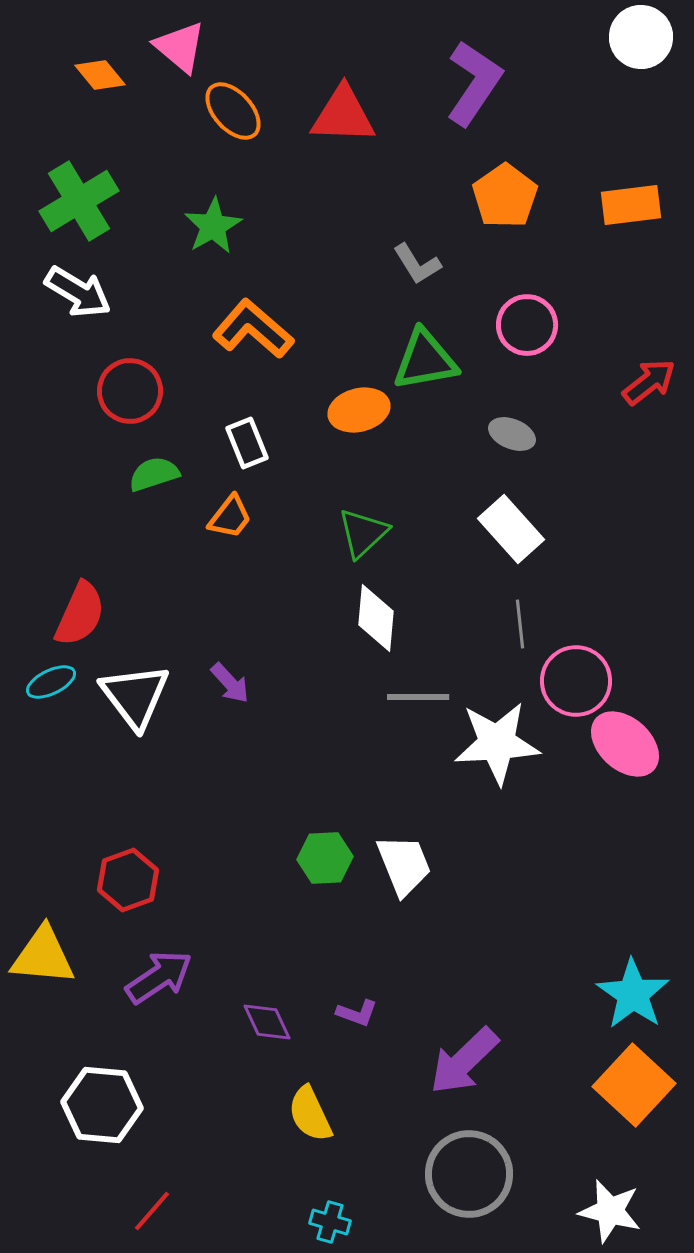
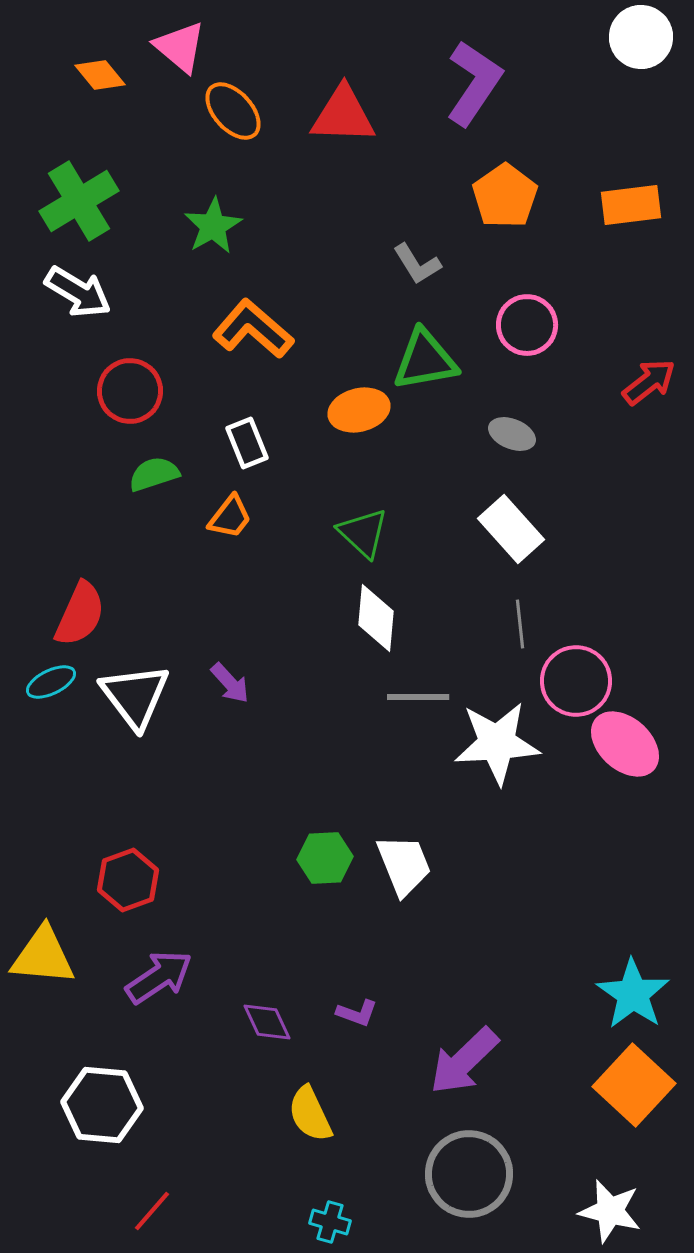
green triangle at (363, 533): rotated 34 degrees counterclockwise
